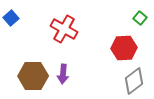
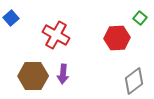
red cross: moved 8 px left, 6 px down
red hexagon: moved 7 px left, 10 px up
